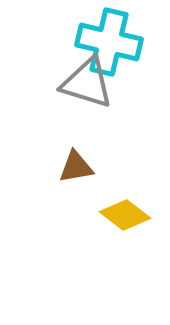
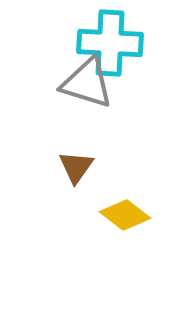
cyan cross: moved 1 px right, 1 px down; rotated 10 degrees counterclockwise
brown triangle: rotated 45 degrees counterclockwise
